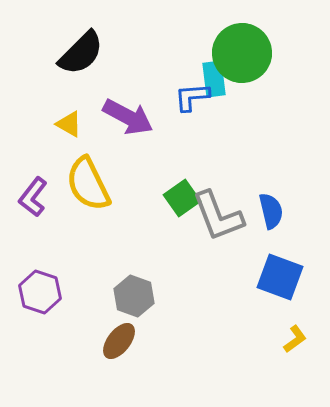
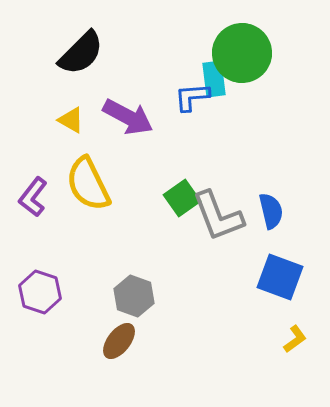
yellow triangle: moved 2 px right, 4 px up
